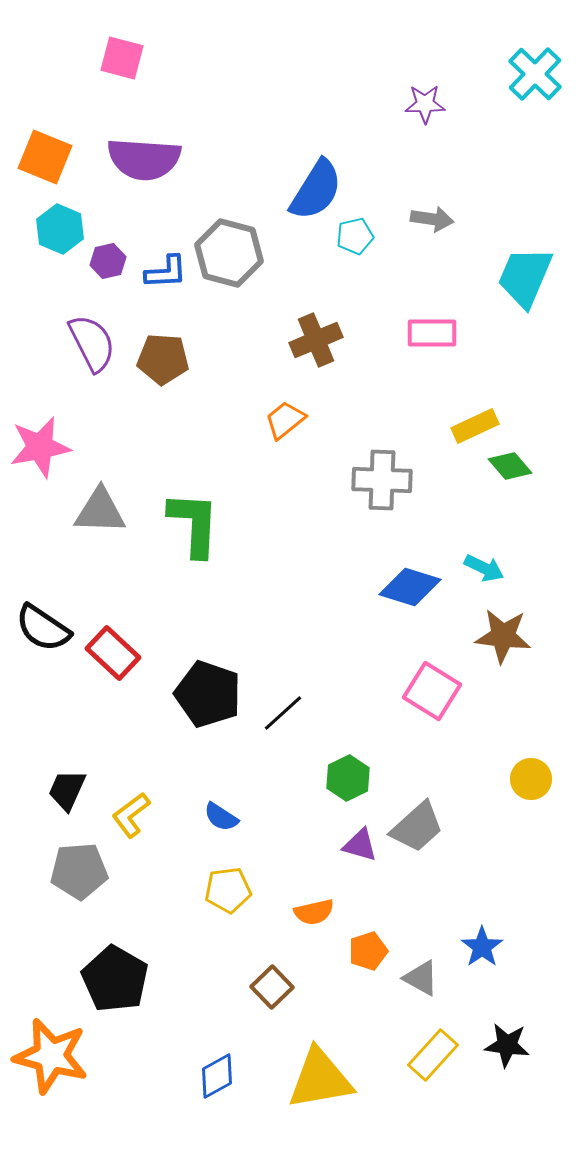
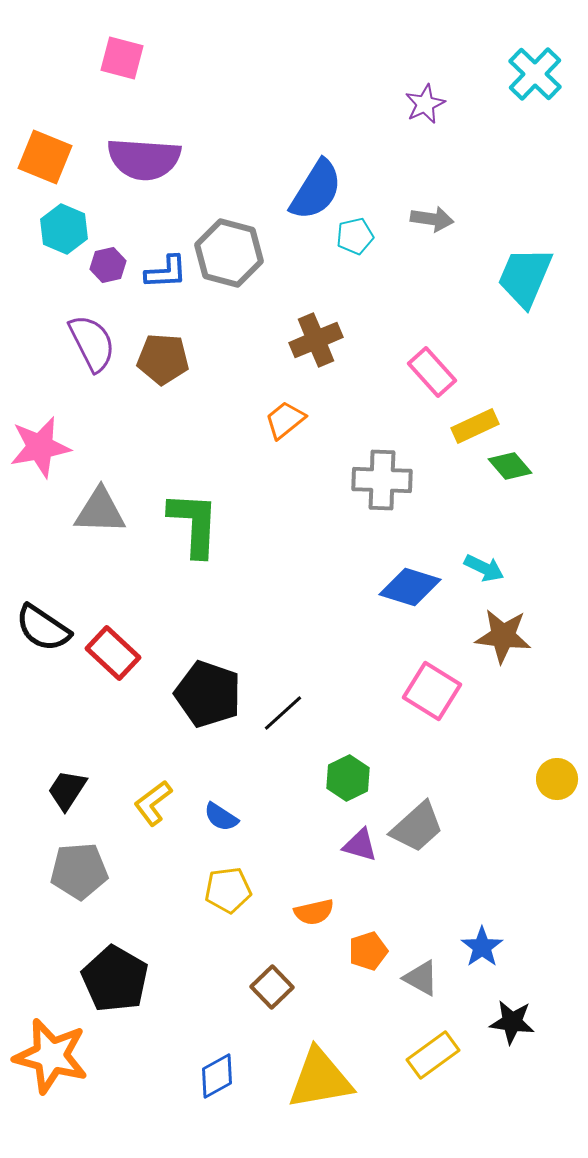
purple star at (425, 104): rotated 24 degrees counterclockwise
cyan hexagon at (60, 229): moved 4 px right
purple hexagon at (108, 261): moved 4 px down
pink rectangle at (432, 333): moved 39 px down; rotated 48 degrees clockwise
yellow circle at (531, 779): moved 26 px right
black trapezoid at (67, 790): rotated 9 degrees clockwise
yellow L-shape at (131, 815): moved 22 px right, 12 px up
black star at (507, 1045): moved 5 px right, 23 px up
yellow rectangle at (433, 1055): rotated 12 degrees clockwise
